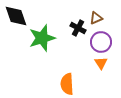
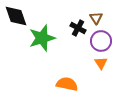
brown triangle: rotated 40 degrees counterclockwise
purple circle: moved 1 px up
orange semicircle: rotated 105 degrees clockwise
